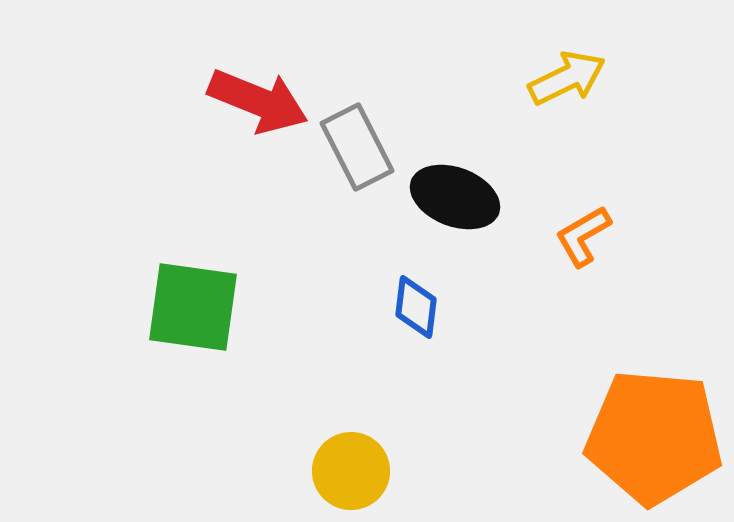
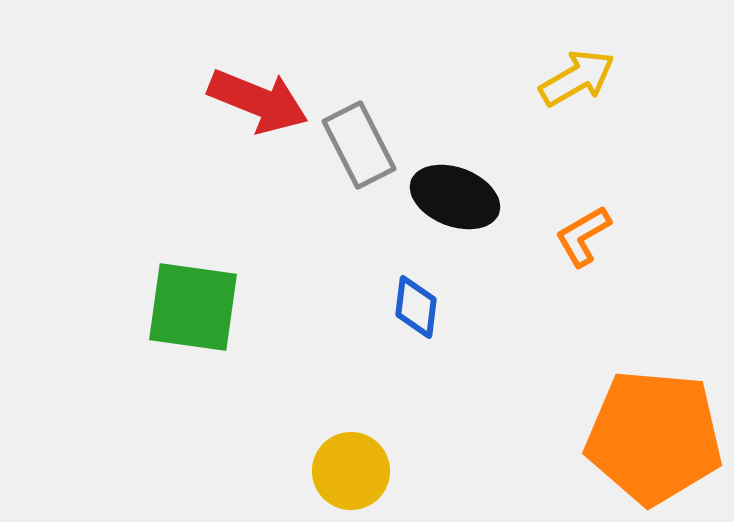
yellow arrow: moved 10 px right; rotated 4 degrees counterclockwise
gray rectangle: moved 2 px right, 2 px up
